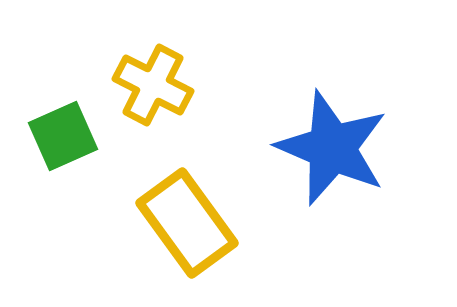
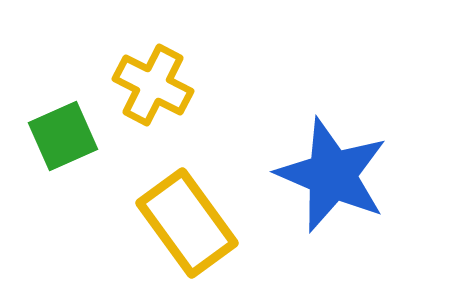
blue star: moved 27 px down
